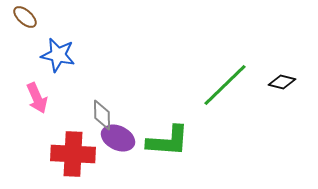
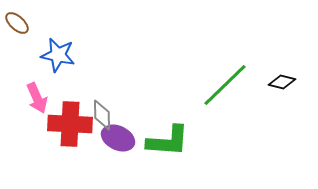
brown ellipse: moved 8 px left, 6 px down
red cross: moved 3 px left, 30 px up
